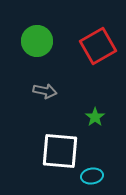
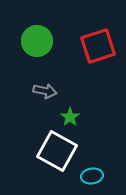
red square: rotated 12 degrees clockwise
green star: moved 25 px left
white square: moved 3 px left; rotated 24 degrees clockwise
